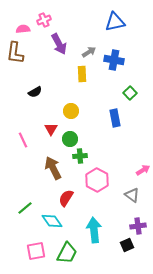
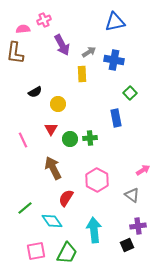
purple arrow: moved 3 px right, 1 px down
yellow circle: moved 13 px left, 7 px up
blue rectangle: moved 1 px right
green cross: moved 10 px right, 18 px up
